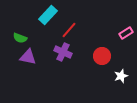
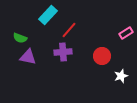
purple cross: rotated 30 degrees counterclockwise
